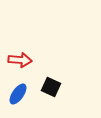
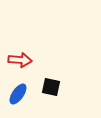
black square: rotated 12 degrees counterclockwise
